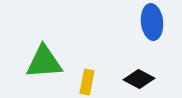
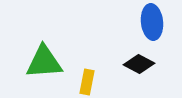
black diamond: moved 15 px up
